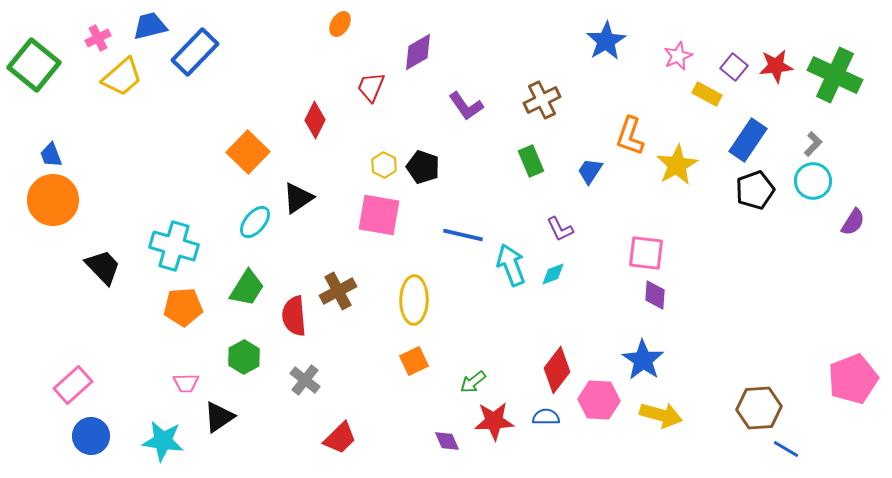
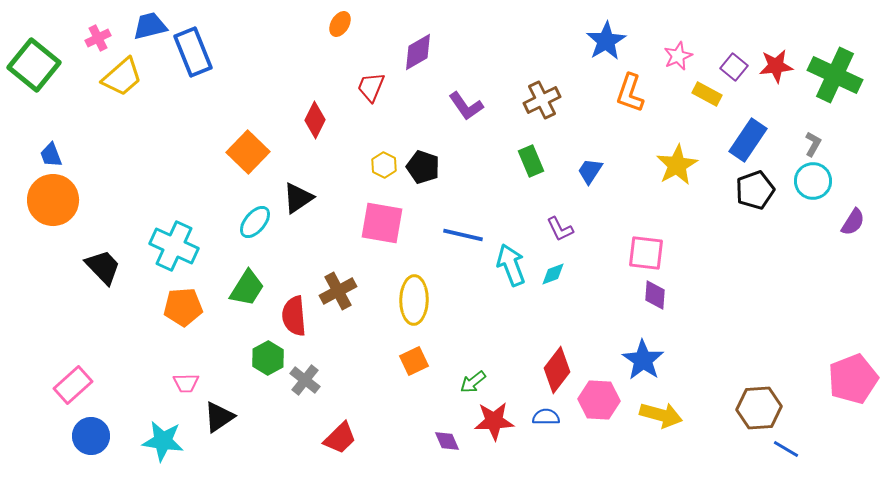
blue rectangle at (195, 52): moved 2 px left; rotated 66 degrees counterclockwise
orange L-shape at (630, 136): moved 43 px up
gray L-shape at (813, 144): rotated 15 degrees counterclockwise
pink square at (379, 215): moved 3 px right, 8 px down
cyan cross at (174, 246): rotated 9 degrees clockwise
green hexagon at (244, 357): moved 24 px right, 1 px down
